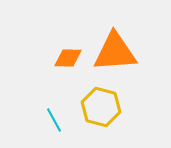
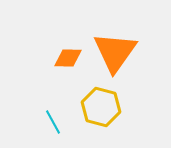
orange triangle: rotated 51 degrees counterclockwise
cyan line: moved 1 px left, 2 px down
